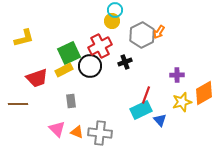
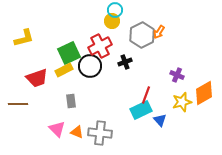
purple cross: rotated 24 degrees clockwise
